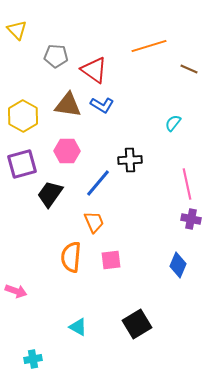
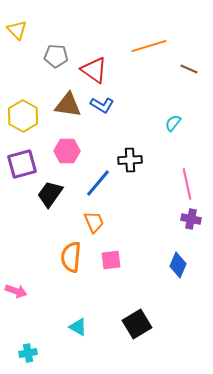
cyan cross: moved 5 px left, 6 px up
